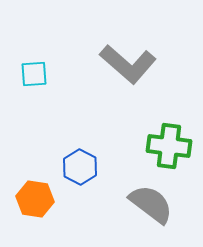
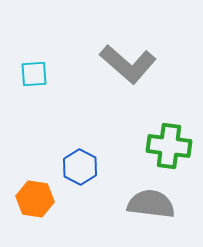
gray semicircle: rotated 30 degrees counterclockwise
